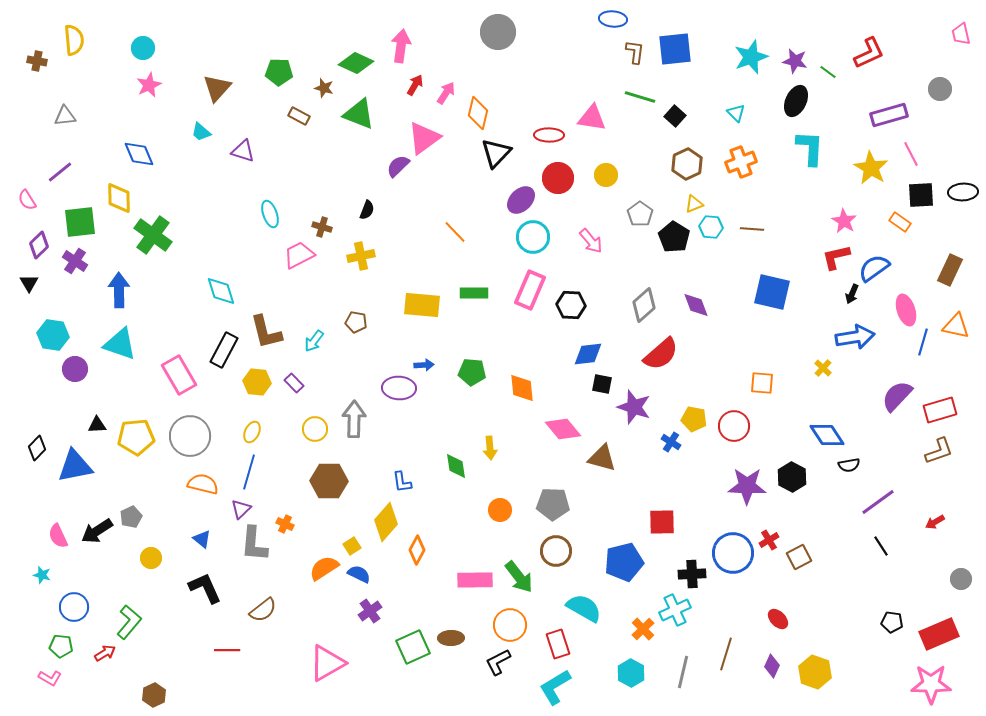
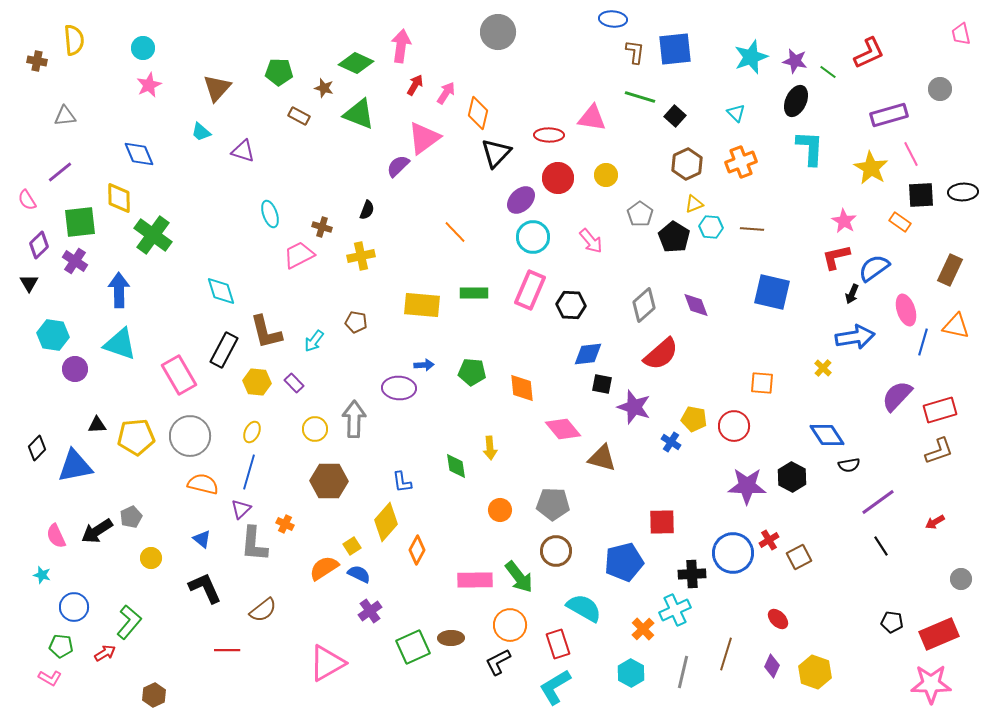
pink semicircle at (58, 536): moved 2 px left
